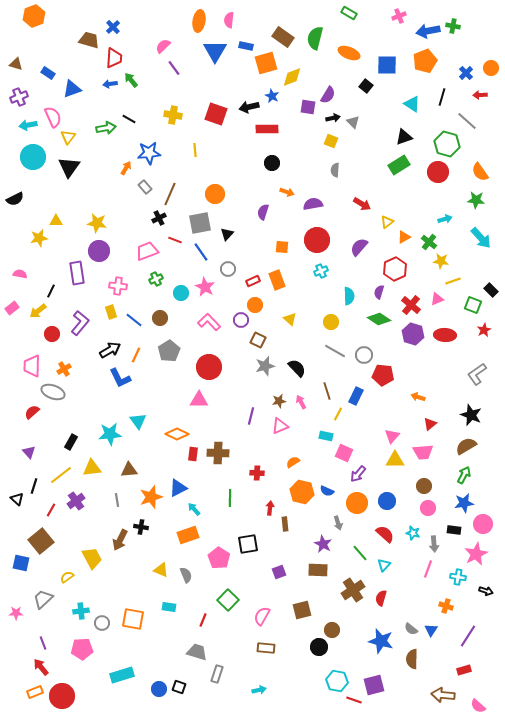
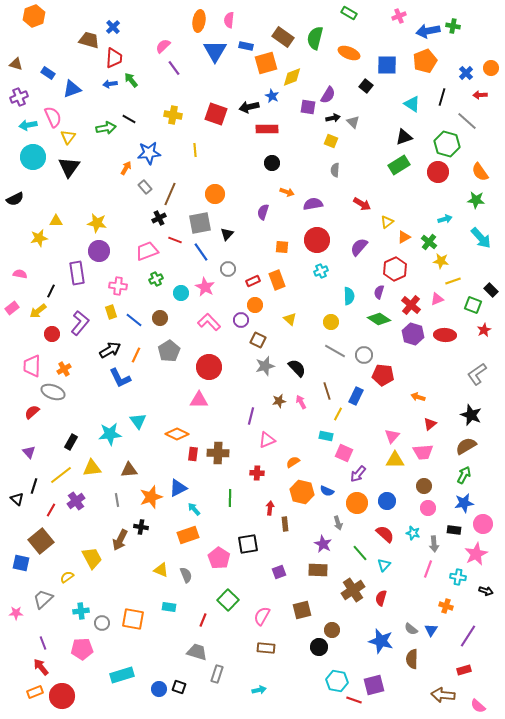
pink triangle at (280, 426): moved 13 px left, 14 px down
